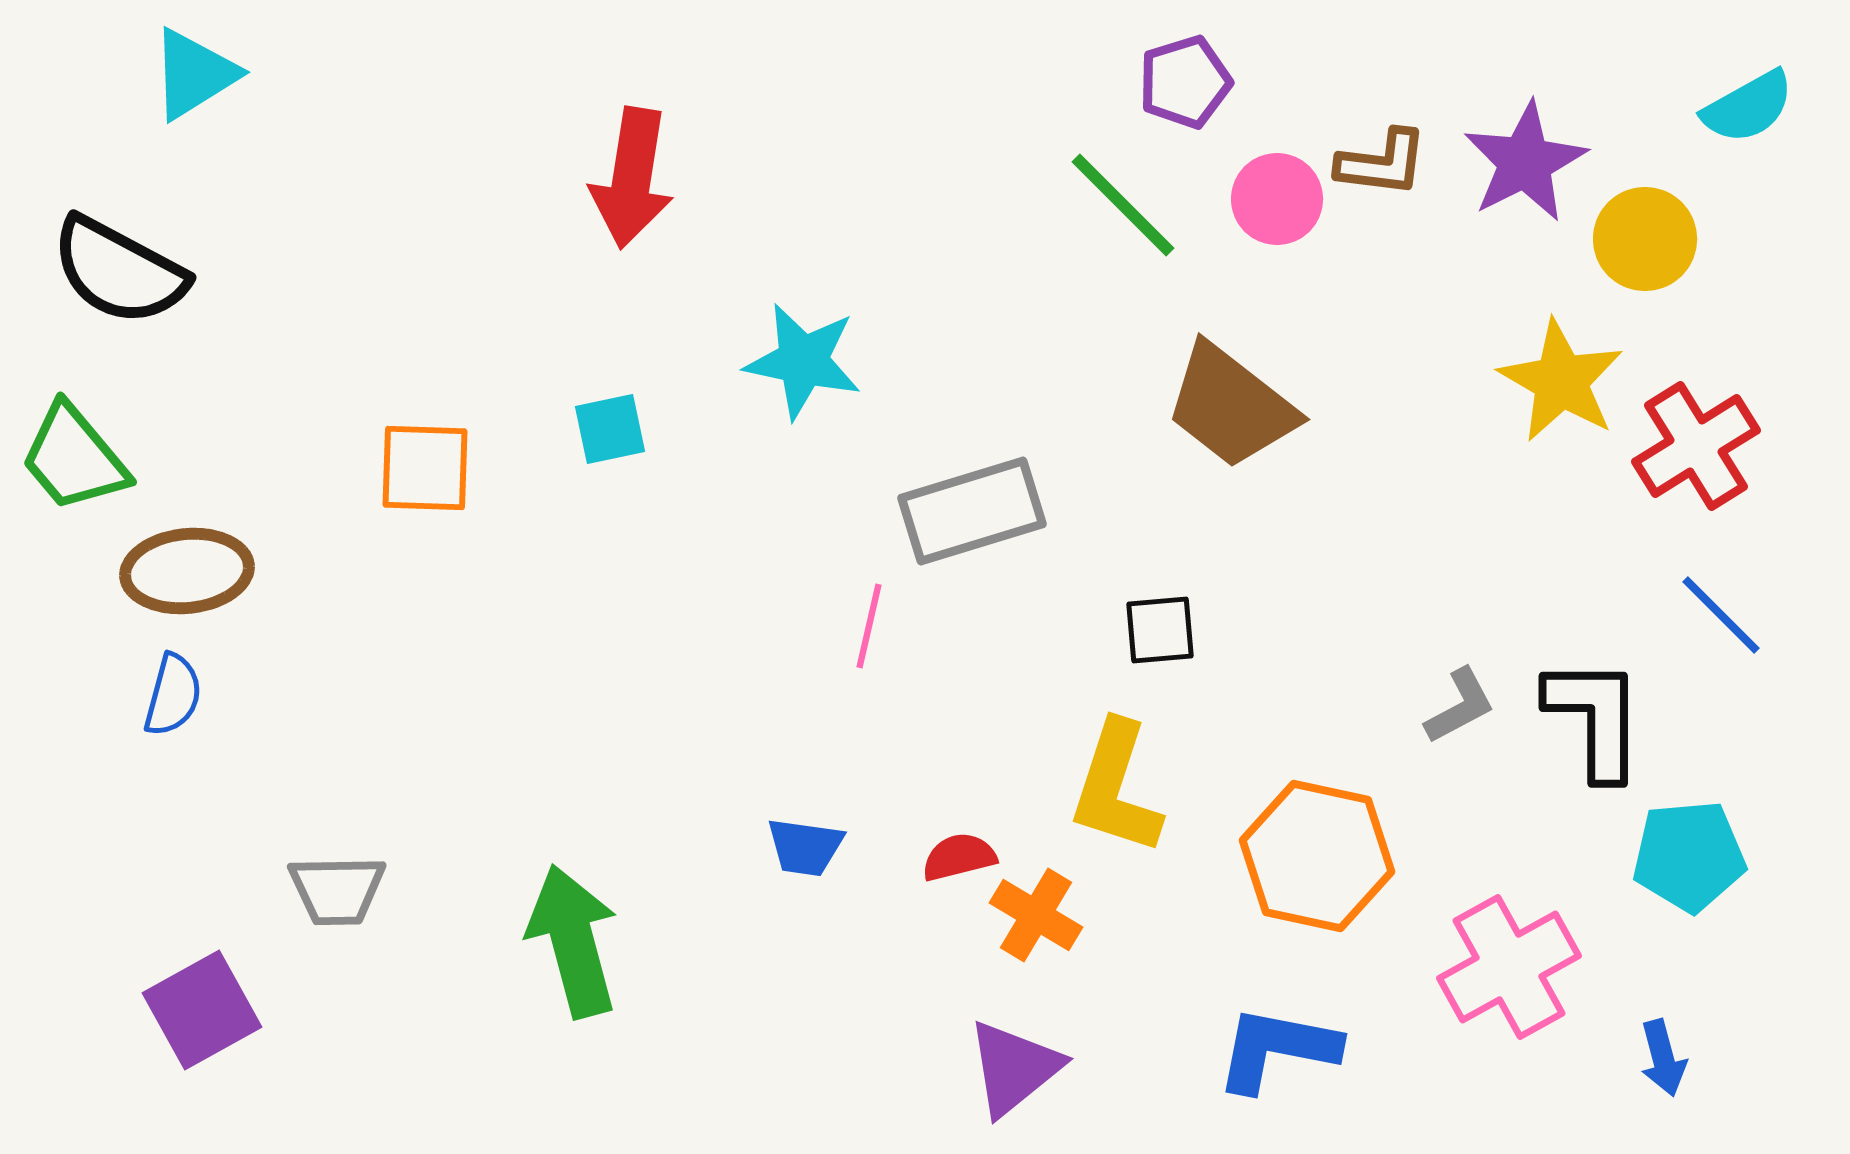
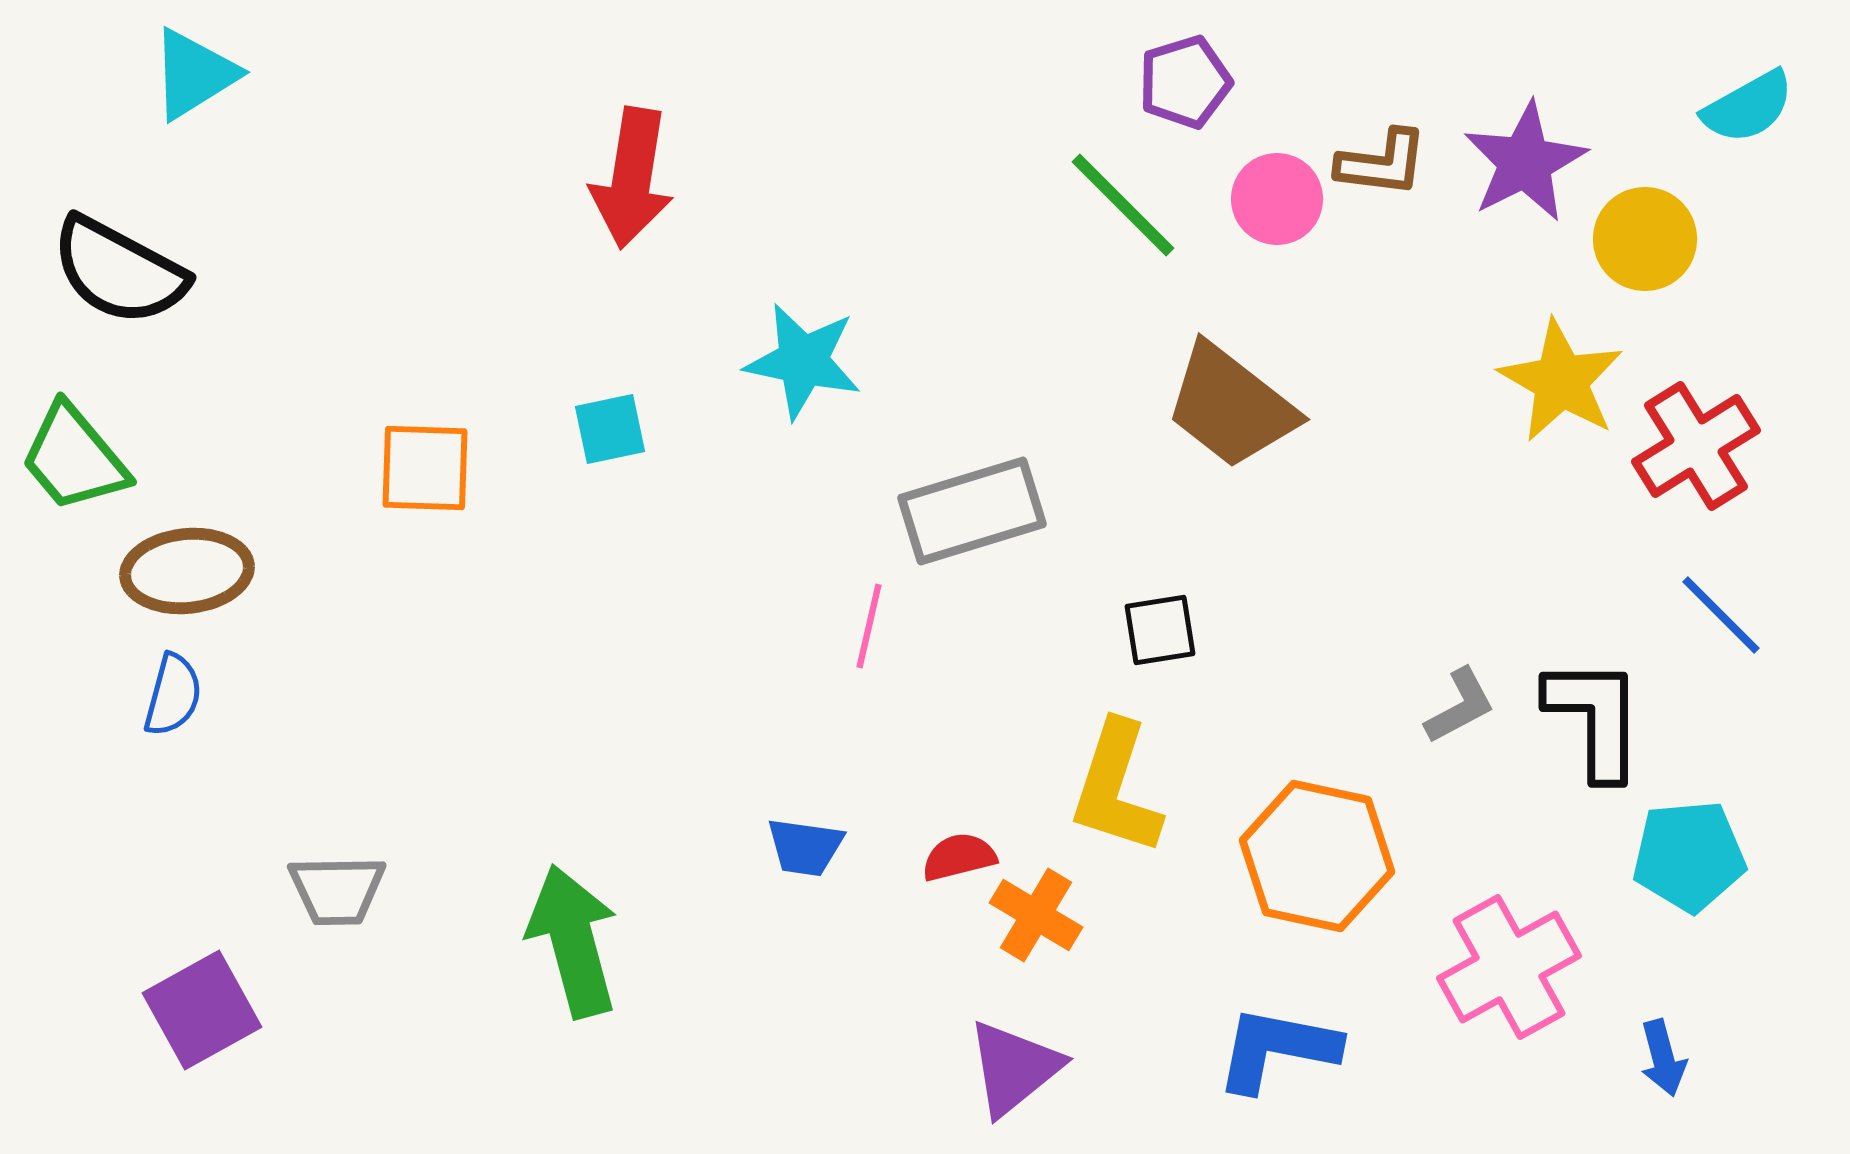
black square: rotated 4 degrees counterclockwise
